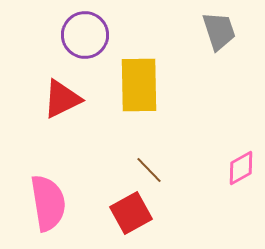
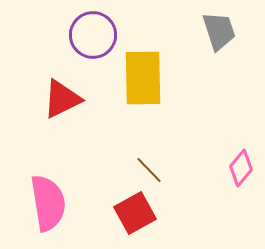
purple circle: moved 8 px right
yellow rectangle: moved 4 px right, 7 px up
pink diamond: rotated 21 degrees counterclockwise
red square: moved 4 px right
